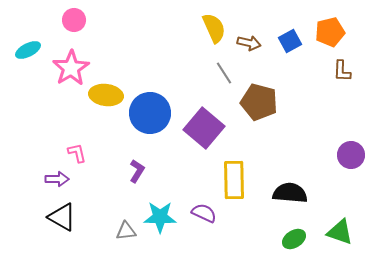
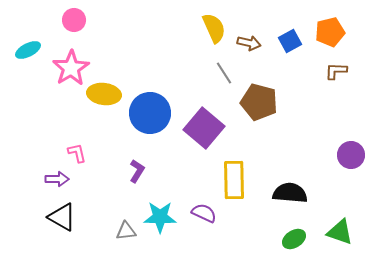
brown L-shape: moved 6 px left; rotated 90 degrees clockwise
yellow ellipse: moved 2 px left, 1 px up
